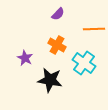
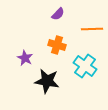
orange line: moved 2 px left
orange cross: rotated 12 degrees counterclockwise
cyan cross: moved 1 px right, 3 px down
black star: moved 3 px left, 1 px down
